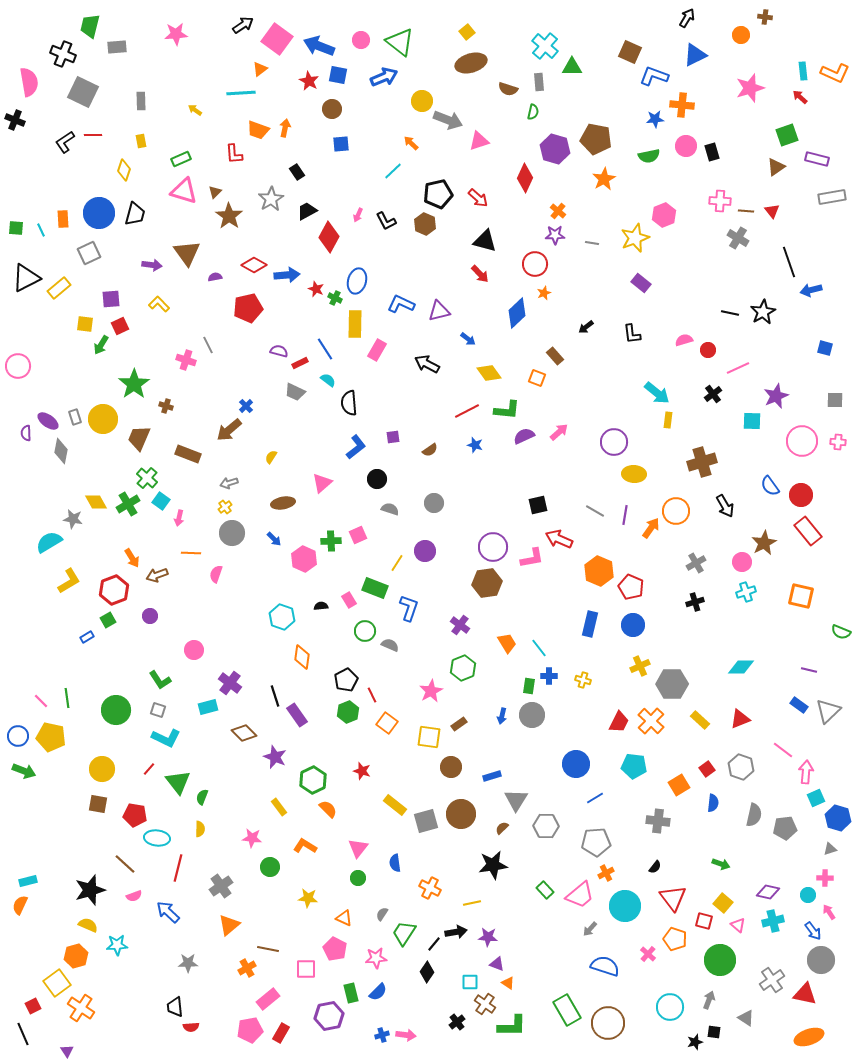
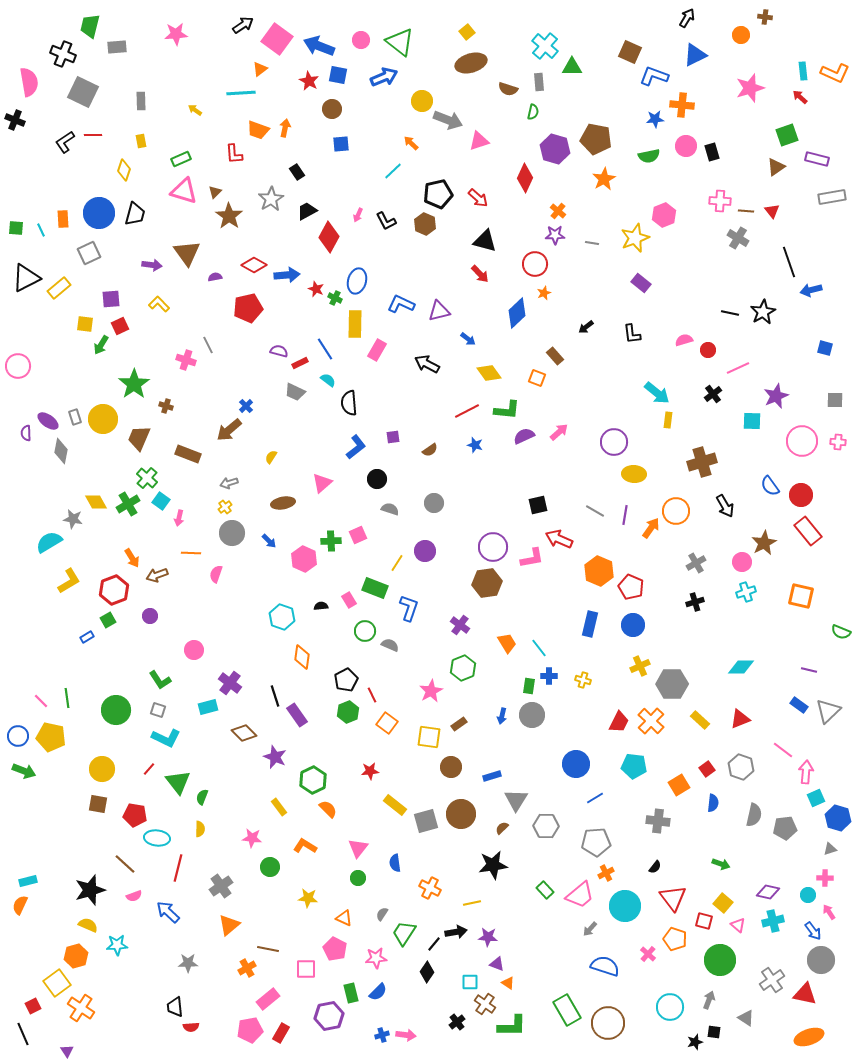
blue arrow at (274, 539): moved 5 px left, 2 px down
red star at (362, 771): moved 8 px right; rotated 24 degrees counterclockwise
